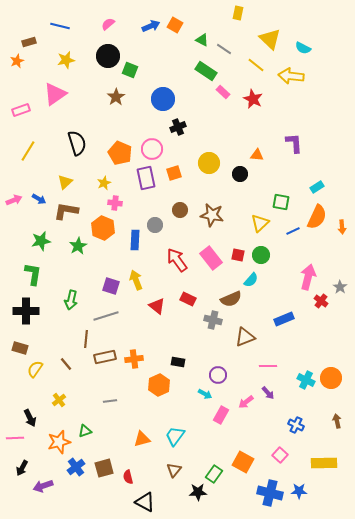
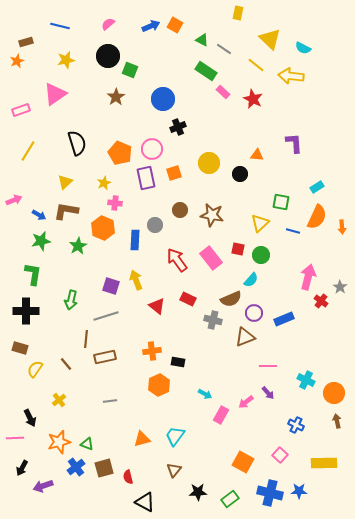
brown rectangle at (29, 42): moved 3 px left
blue arrow at (39, 199): moved 16 px down
blue line at (293, 231): rotated 40 degrees clockwise
red square at (238, 255): moved 6 px up
orange cross at (134, 359): moved 18 px right, 8 px up
purple circle at (218, 375): moved 36 px right, 62 px up
orange circle at (331, 378): moved 3 px right, 15 px down
green triangle at (85, 431): moved 2 px right, 13 px down; rotated 40 degrees clockwise
green rectangle at (214, 474): moved 16 px right, 25 px down; rotated 18 degrees clockwise
